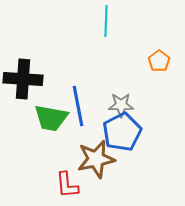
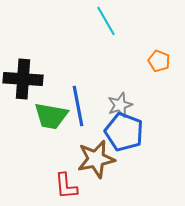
cyan line: rotated 32 degrees counterclockwise
orange pentagon: rotated 15 degrees counterclockwise
gray star: moved 1 px left; rotated 20 degrees counterclockwise
green trapezoid: moved 2 px up
blue pentagon: moved 2 px right; rotated 24 degrees counterclockwise
red L-shape: moved 1 px left, 1 px down
